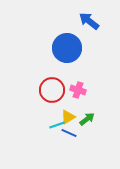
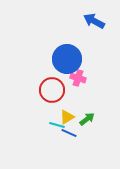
blue arrow: moved 5 px right; rotated 10 degrees counterclockwise
blue circle: moved 11 px down
pink cross: moved 12 px up
yellow triangle: moved 1 px left
cyan line: rotated 35 degrees clockwise
